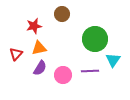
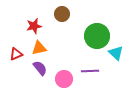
green circle: moved 2 px right, 3 px up
red triangle: rotated 24 degrees clockwise
cyan triangle: moved 3 px right, 7 px up; rotated 21 degrees counterclockwise
purple semicircle: rotated 70 degrees counterclockwise
pink circle: moved 1 px right, 4 px down
